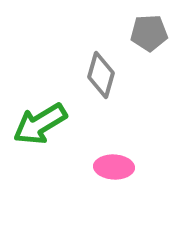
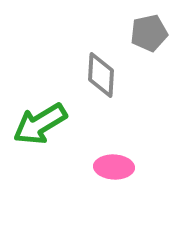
gray pentagon: rotated 9 degrees counterclockwise
gray diamond: rotated 12 degrees counterclockwise
